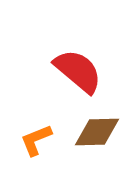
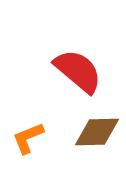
orange L-shape: moved 8 px left, 2 px up
